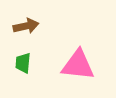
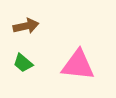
green trapezoid: rotated 55 degrees counterclockwise
